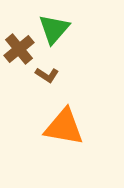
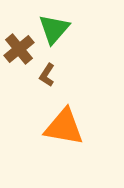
brown L-shape: rotated 90 degrees clockwise
